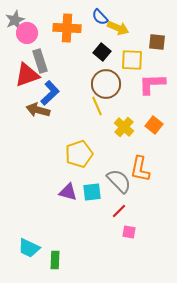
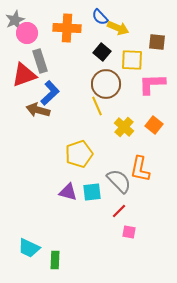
red triangle: moved 3 px left
